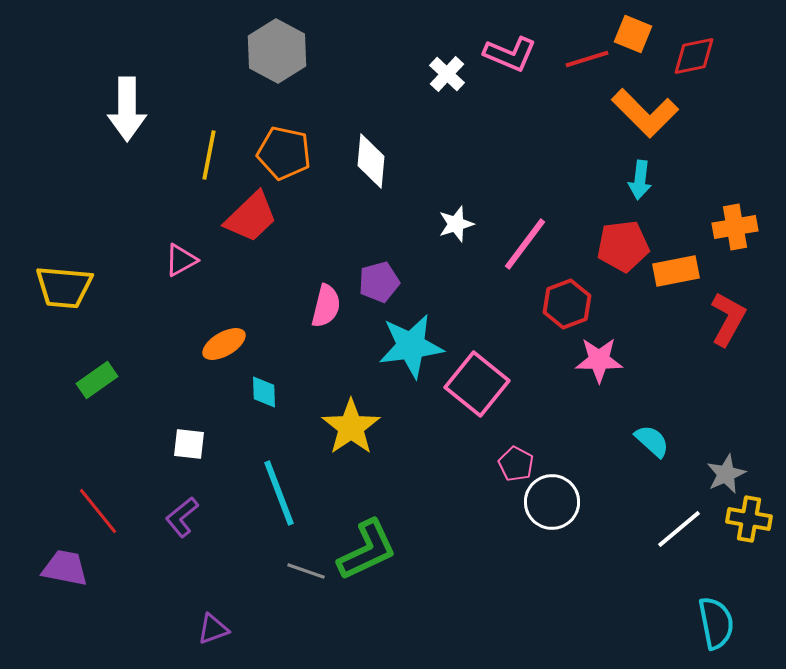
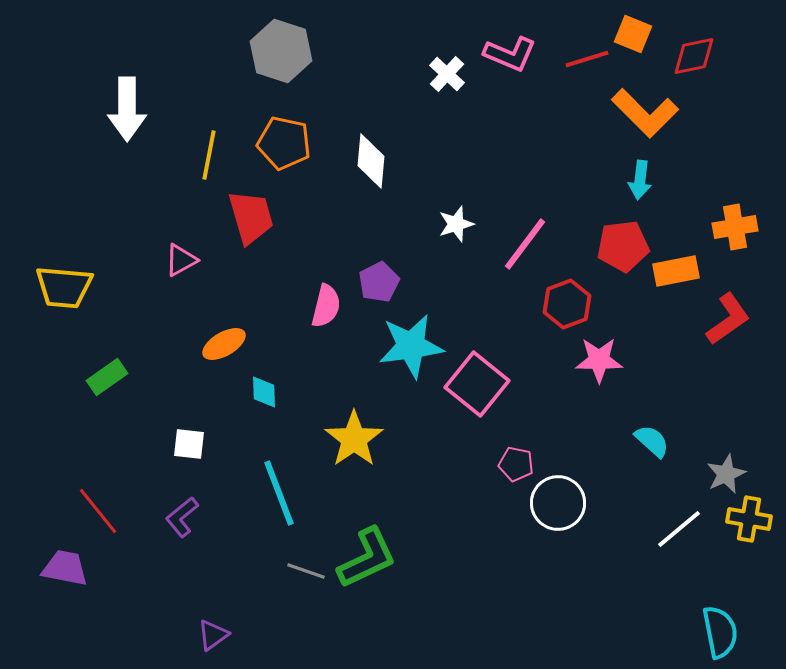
gray hexagon at (277, 51): moved 4 px right; rotated 10 degrees counterclockwise
orange pentagon at (284, 153): moved 10 px up
red trapezoid at (251, 217): rotated 62 degrees counterclockwise
purple pentagon at (379, 282): rotated 12 degrees counterclockwise
red L-shape at (728, 319): rotated 26 degrees clockwise
green rectangle at (97, 380): moved 10 px right, 3 px up
yellow star at (351, 427): moved 3 px right, 12 px down
pink pentagon at (516, 464): rotated 16 degrees counterclockwise
white circle at (552, 502): moved 6 px right, 1 px down
green L-shape at (367, 550): moved 8 px down
cyan semicircle at (716, 623): moved 4 px right, 9 px down
purple triangle at (213, 629): moved 6 px down; rotated 16 degrees counterclockwise
